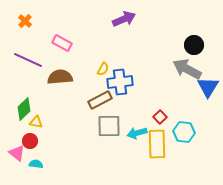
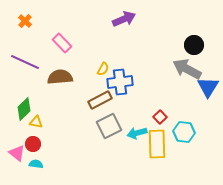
pink rectangle: rotated 18 degrees clockwise
purple line: moved 3 px left, 2 px down
gray square: rotated 25 degrees counterclockwise
red circle: moved 3 px right, 3 px down
